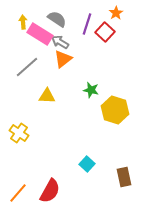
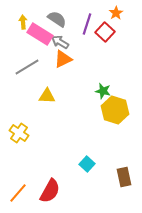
orange triangle: rotated 12 degrees clockwise
gray line: rotated 10 degrees clockwise
green star: moved 12 px right, 1 px down
